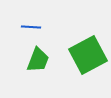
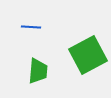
green trapezoid: moved 11 px down; rotated 16 degrees counterclockwise
